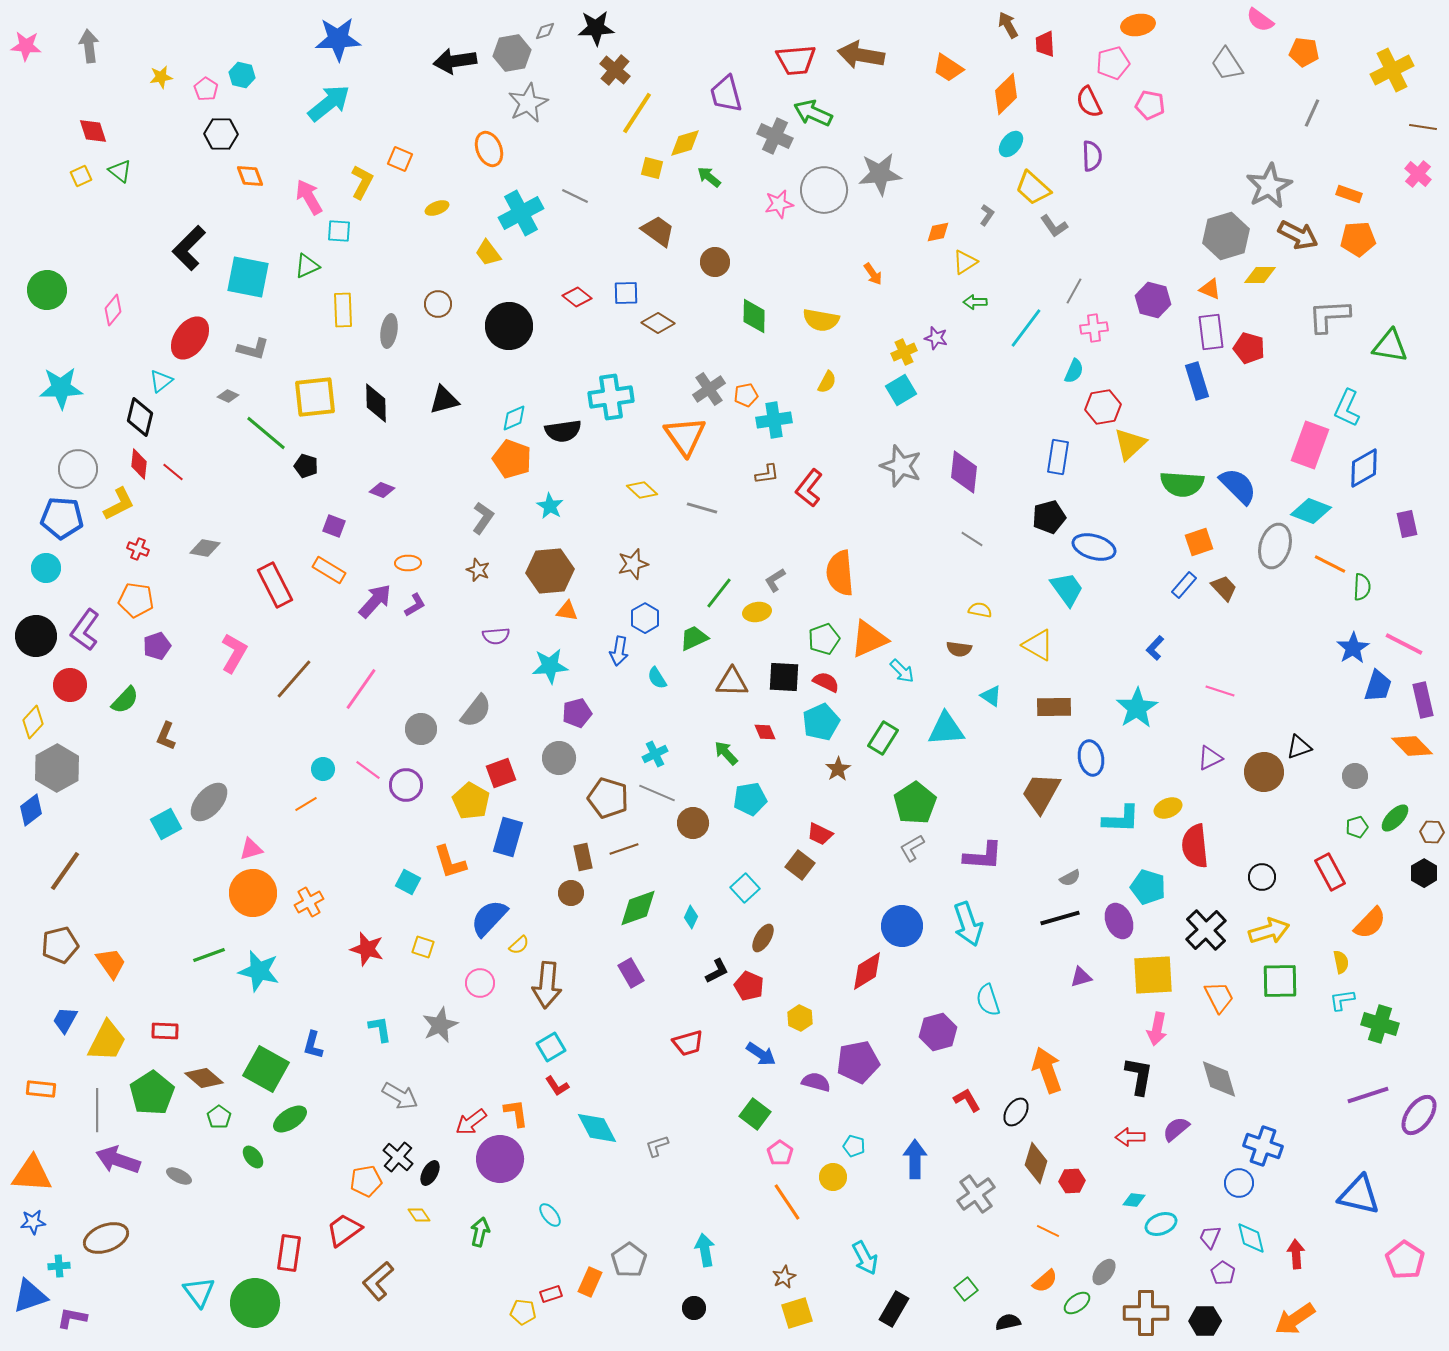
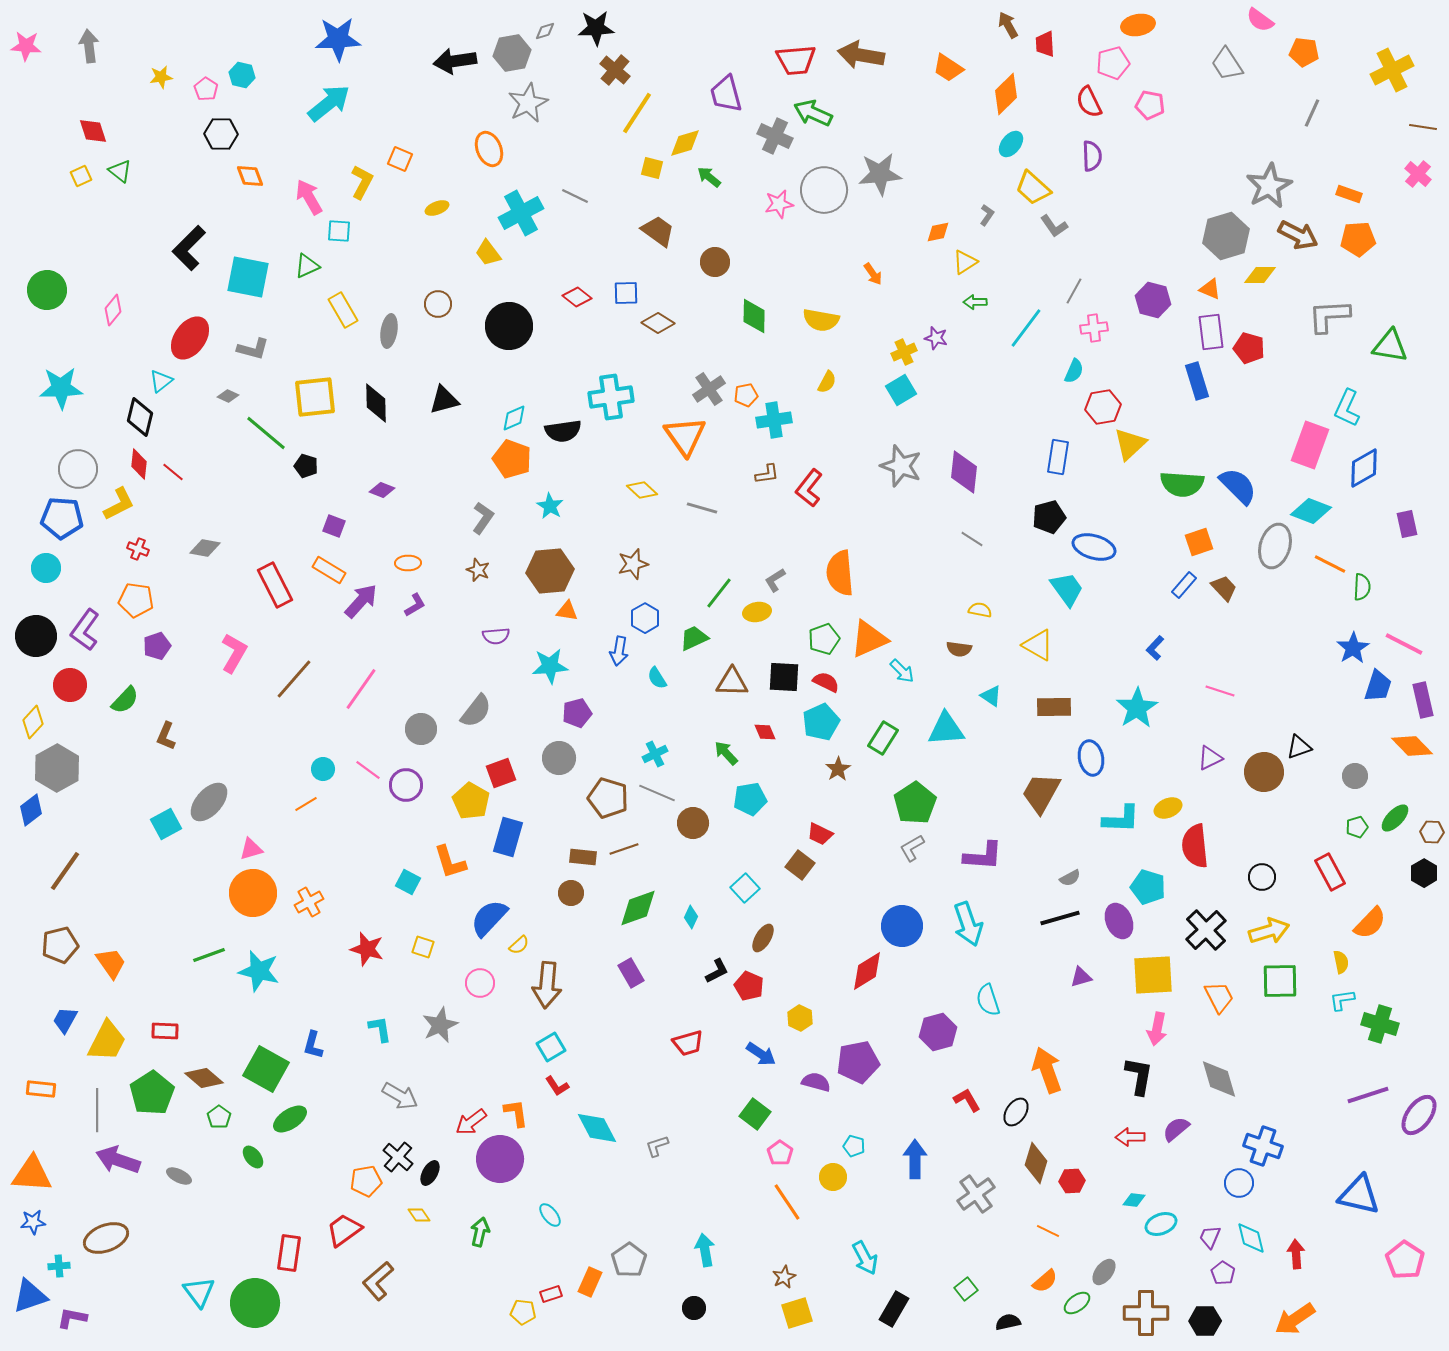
yellow rectangle at (343, 310): rotated 28 degrees counterclockwise
purple arrow at (375, 601): moved 14 px left
brown rectangle at (583, 857): rotated 72 degrees counterclockwise
